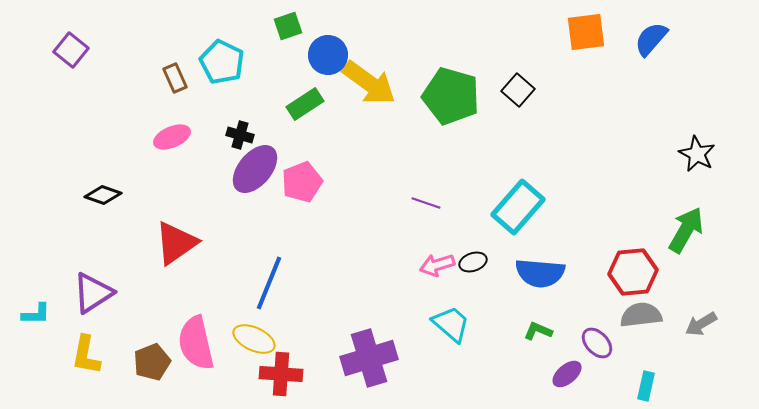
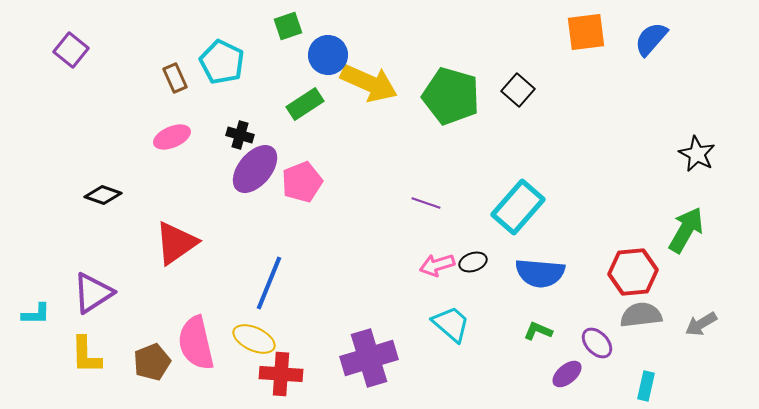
yellow arrow at (369, 83): rotated 12 degrees counterclockwise
yellow L-shape at (86, 355): rotated 12 degrees counterclockwise
